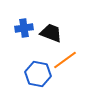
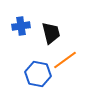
blue cross: moved 3 px left, 2 px up
black trapezoid: rotated 55 degrees clockwise
